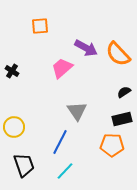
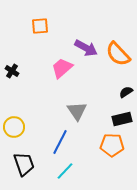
black semicircle: moved 2 px right
black trapezoid: moved 1 px up
